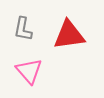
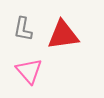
red triangle: moved 6 px left
